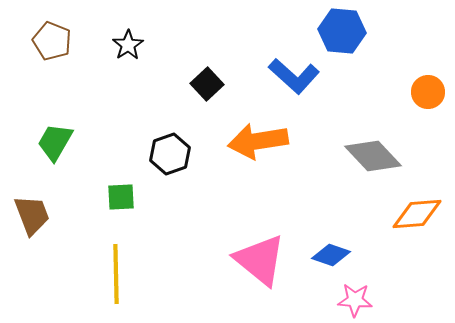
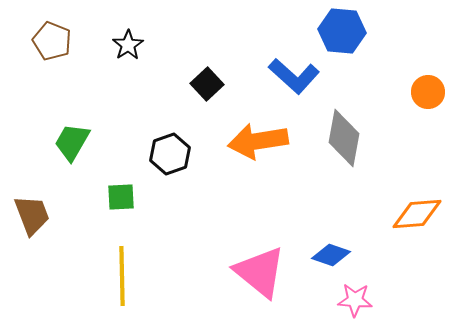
green trapezoid: moved 17 px right
gray diamond: moved 29 px left, 18 px up; rotated 54 degrees clockwise
pink triangle: moved 12 px down
yellow line: moved 6 px right, 2 px down
